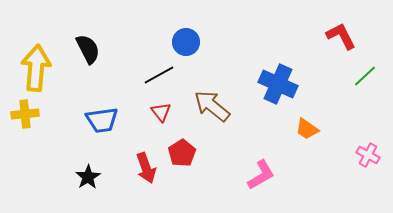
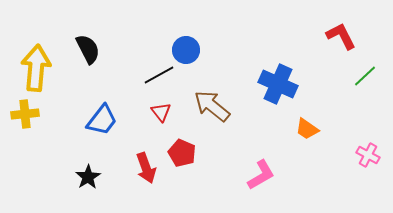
blue circle: moved 8 px down
blue trapezoid: rotated 44 degrees counterclockwise
red pentagon: rotated 16 degrees counterclockwise
